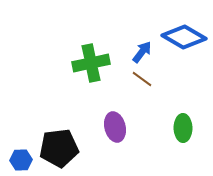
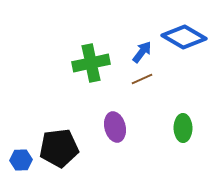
brown line: rotated 60 degrees counterclockwise
